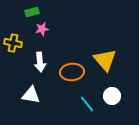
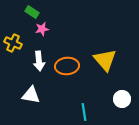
green rectangle: rotated 48 degrees clockwise
yellow cross: rotated 12 degrees clockwise
white arrow: moved 1 px left, 1 px up
orange ellipse: moved 5 px left, 6 px up
white circle: moved 10 px right, 3 px down
cyan line: moved 3 px left, 8 px down; rotated 30 degrees clockwise
